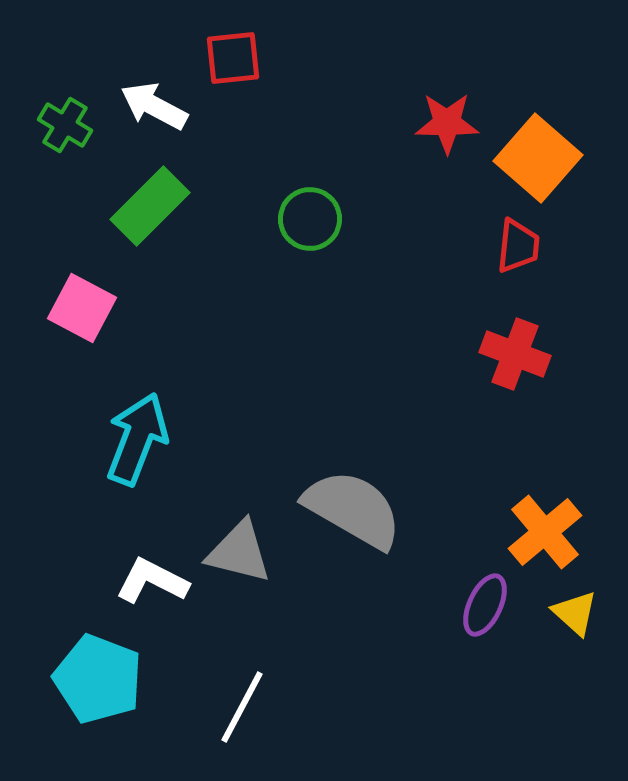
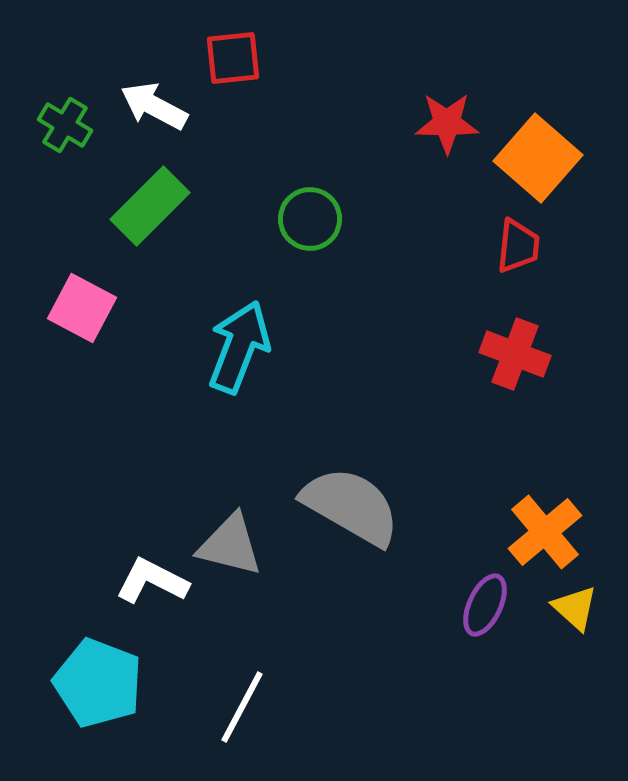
cyan arrow: moved 102 px right, 92 px up
gray semicircle: moved 2 px left, 3 px up
gray triangle: moved 9 px left, 7 px up
yellow triangle: moved 5 px up
cyan pentagon: moved 4 px down
